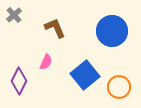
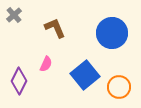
blue circle: moved 2 px down
pink semicircle: moved 2 px down
